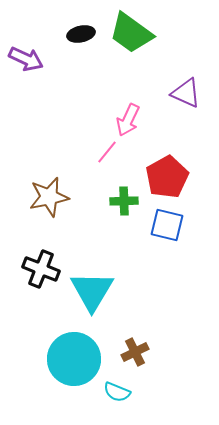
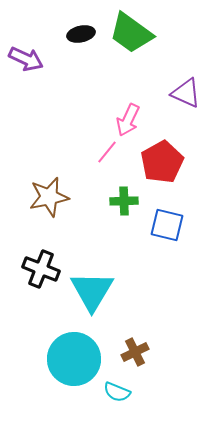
red pentagon: moved 5 px left, 15 px up
